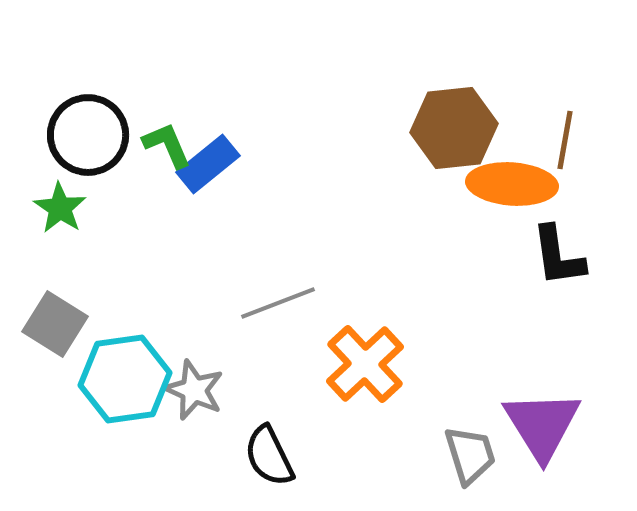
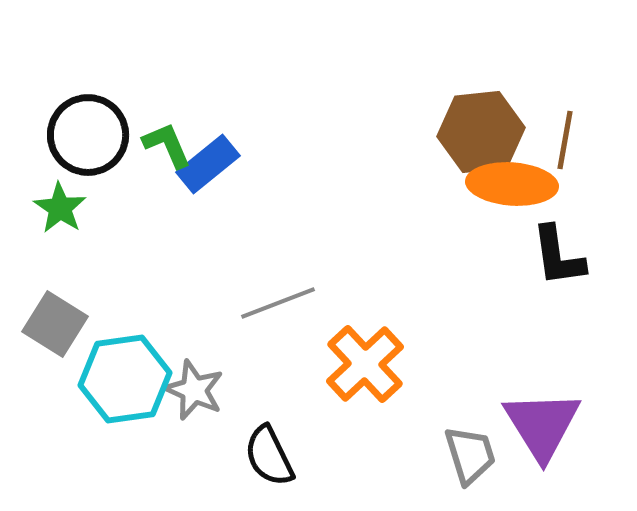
brown hexagon: moved 27 px right, 4 px down
